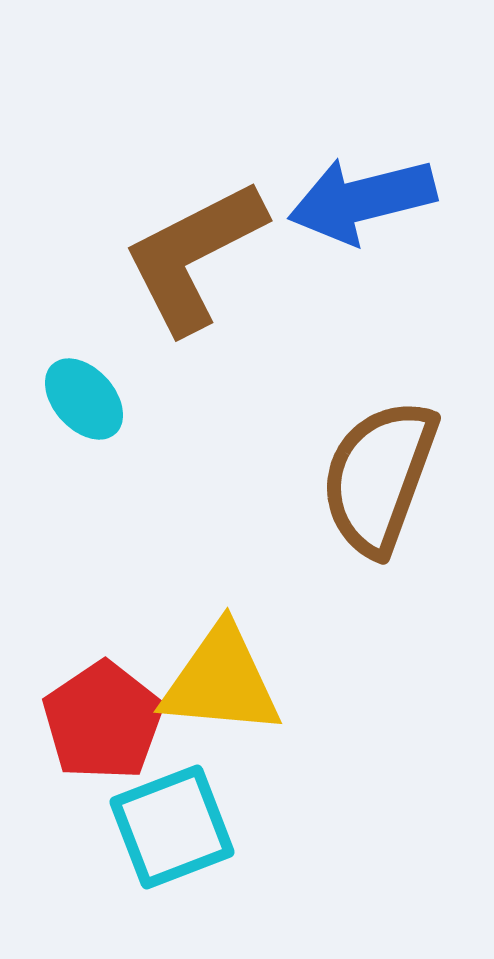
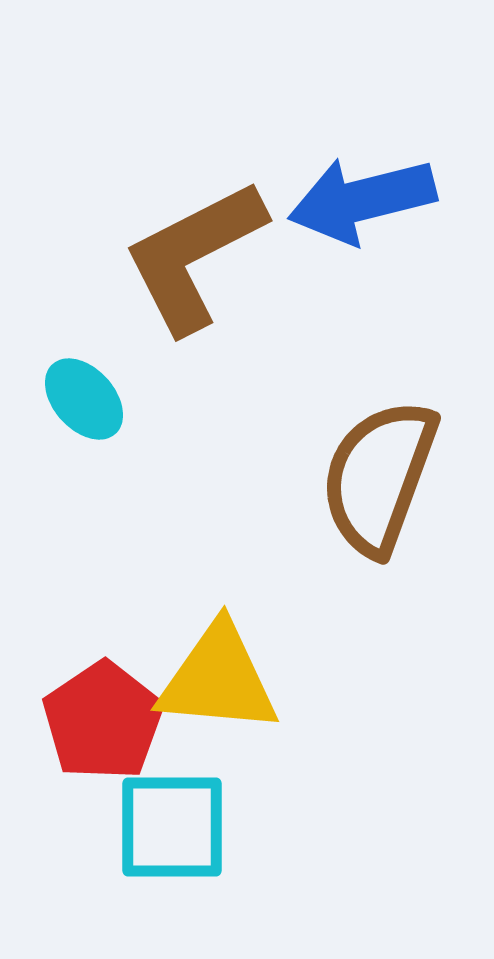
yellow triangle: moved 3 px left, 2 px up
cyan square: rotated 21 degrees clockwise
